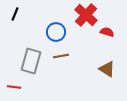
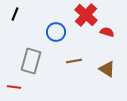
brown line: moved 13 px right, 5 px down
